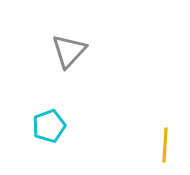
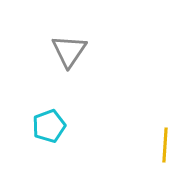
gray triangle: rotated 9 degrees counterclockwise
